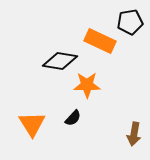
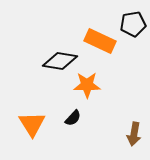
black pentagon: moved 3 px right, 2 px down
